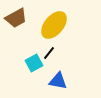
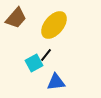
brown trapezoid: rotated 20 degrees counterclockwise
black line: moved 3 px left, 2 px down
blue triangle: moved 2 px left, 1 px down; rotated 18 degrees counterclockwise
